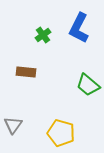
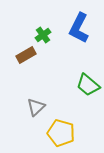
brown rectangle: moved 17 px up; rotated 36 degrees counterclockwise
gray triangle: moved 23 px right, 18 px up; rotated 12 degrees clockwise
